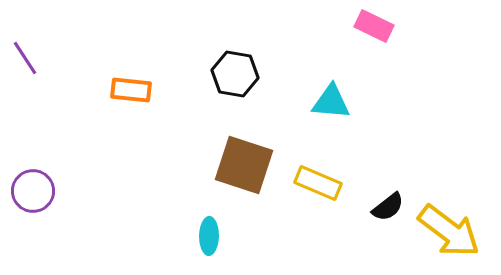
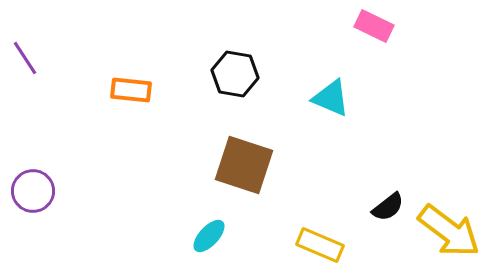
cyan triangle: moved 4 px up; rotated 18 degrees clockwise
yellow rectangle: moved 2 px right, 62 px down
cyan ellipse: rotated 42 degrees clockwise
